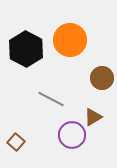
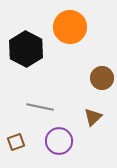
orange circle: moved 13 px up
gray line: moved 11 px left, 8 px down; rotated 16 degrees counterclockwise
brown triangle: rotated 12 degrees counterclockwise
purple circle: moved 13 px left, 6 px down
brown square: rotated 30 degrees clockwise
